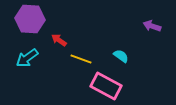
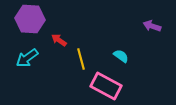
yellow line: rotated 55 degrees clockwise
